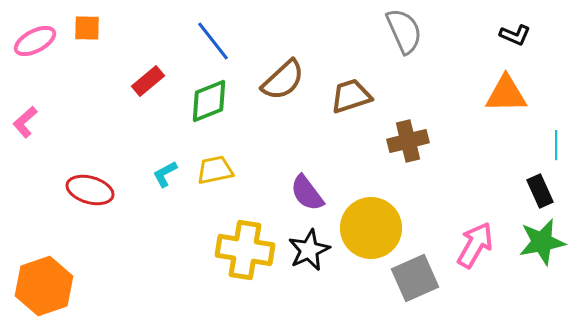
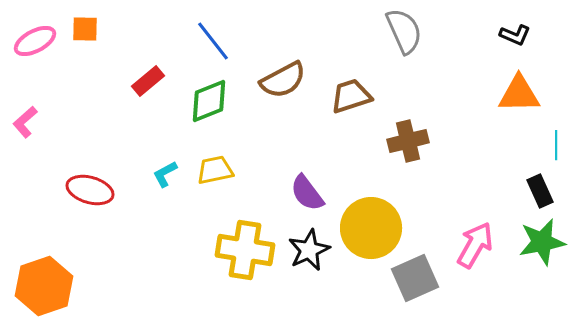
orange square: moved 2 px left, 1 px down
brown semicircle: rotated 15 degrees clockwise
orange triangle: moved 13 px right
